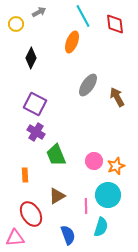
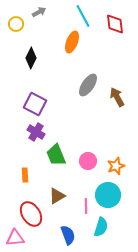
pink circle: moved 6 px left
